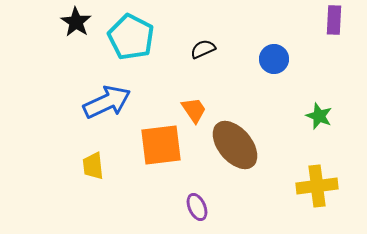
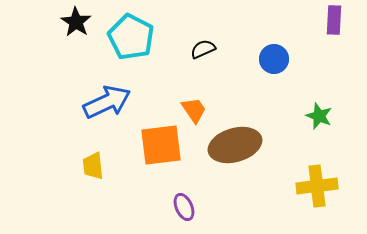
brown ellipse: rotated 66 degrees counterclockwise
purple ellipse: moved 13 px left
